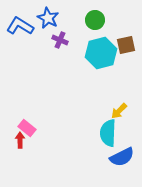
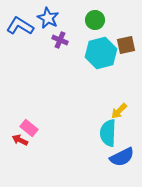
pink rectangle: moved 2 px right
red arrow: rotated 63 degrees counterclockwise
